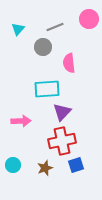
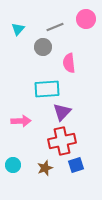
pink circle: moved 3 px left
